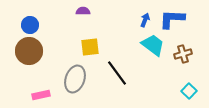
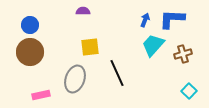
cyan trapezoid: rotated 85 degrees counterclockwise
brown circle: moved 1 px right, 1 px down
black line: rotated 12 degrees clockwise
